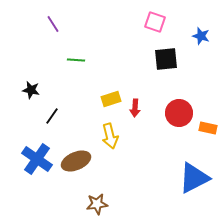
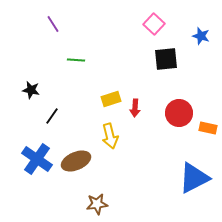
pink square: moved 1 px left, 2 px down; rotated 25 degrees clockwise
